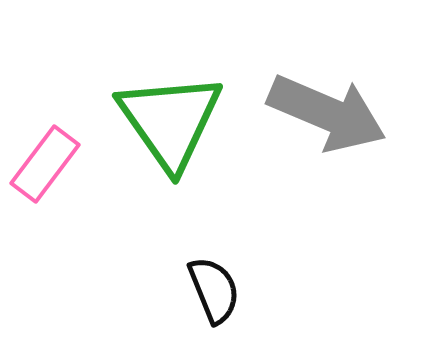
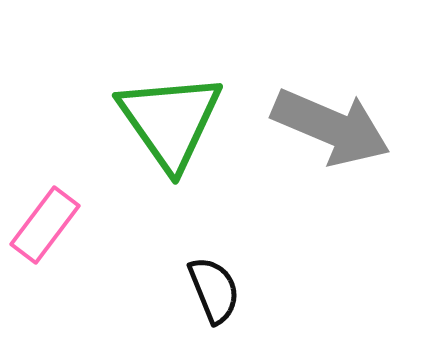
gray arrow: moved 4 px right, 14 px down
pink rectangle: moved 61 px down
